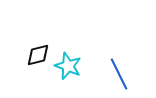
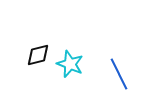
cyan star: moved 2 px right, 2 px up
